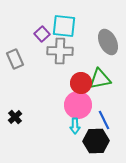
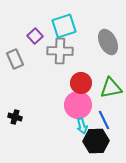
cyan square: rotated 25 degrees counterclockwise
purple square: moved 7 px left, 2 px down
green triangle: moved 11 px right, 9 px down
black cross: rotated 32 degrees counterclockwise
cyan arrow: moved 7 px right; rotated 14 degrees counterclockwise
